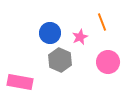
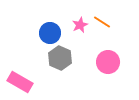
orange line: rotated 36 degrees counterclockwise
pink star: moved 12 px up
gray hexagon: moved 2 px up
pink rectangle: rotated 20 degrees clockwise
